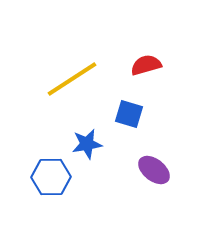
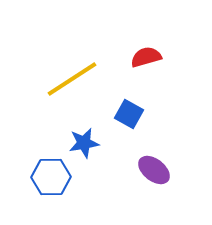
red semicircle: moved 8 px up
blue square: rotated 12 degrees clockwise
blue star: moved 3 px left, 1 px up
